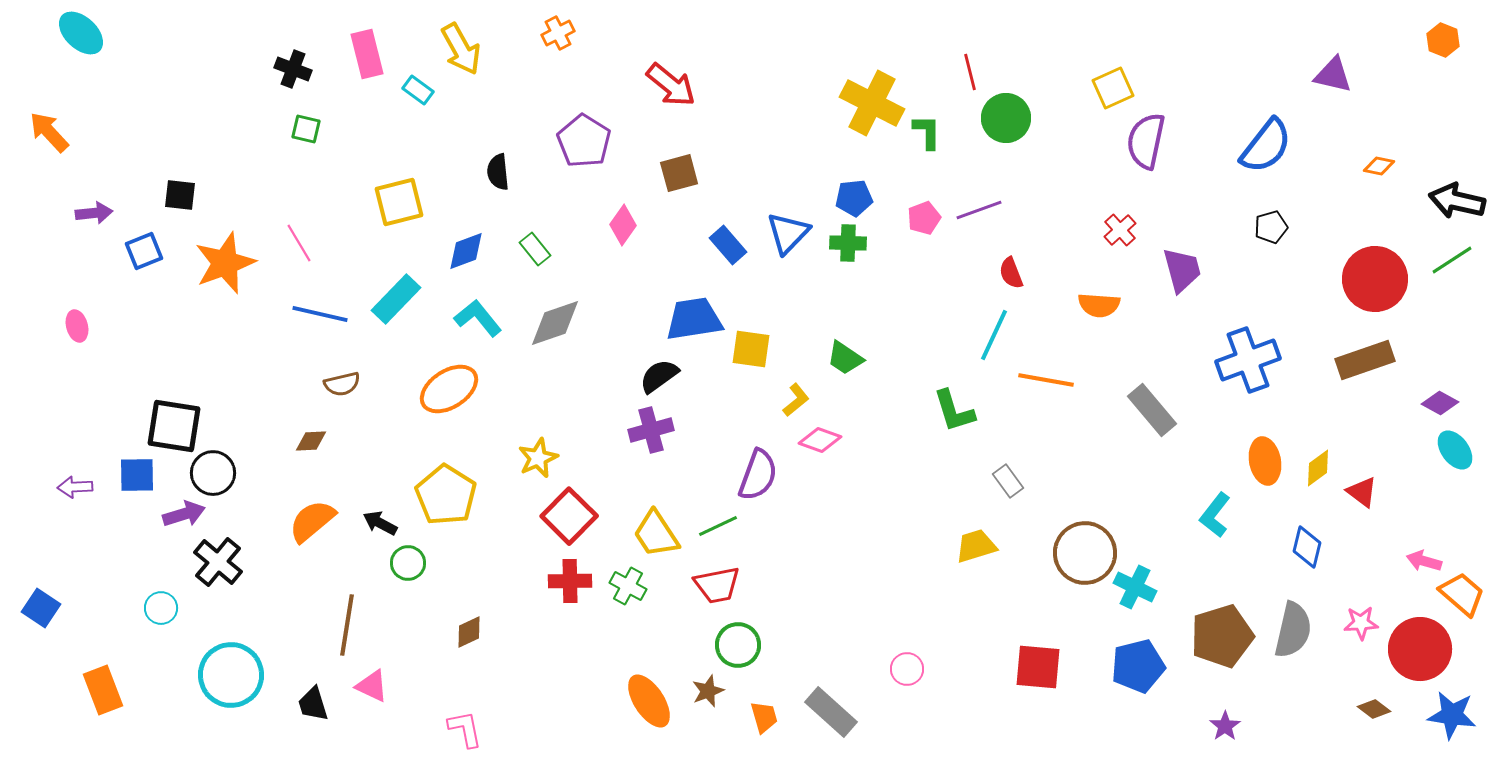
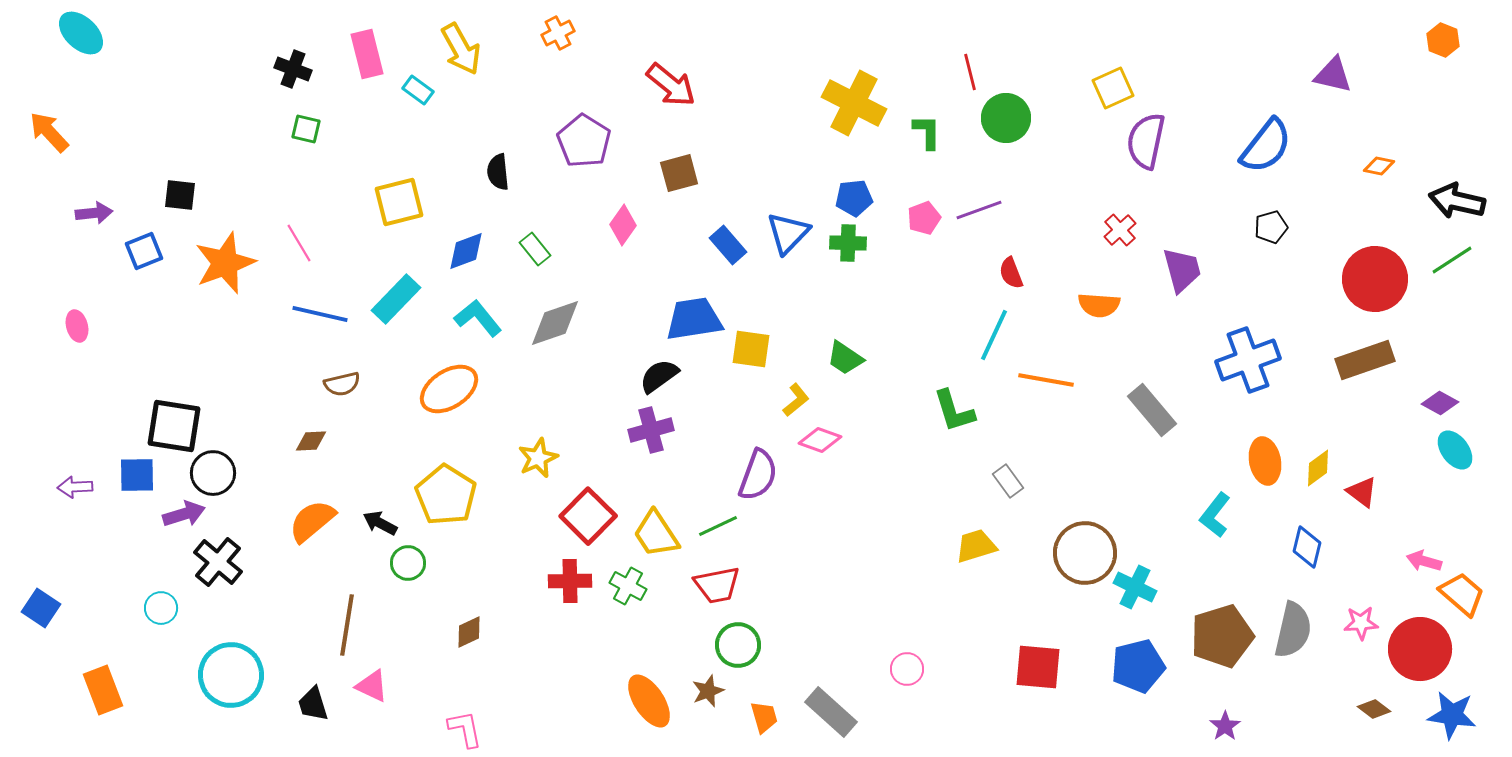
yellow cross at (872, 103): moved 18 px left
red square at (569, 516): moved 19 px right
